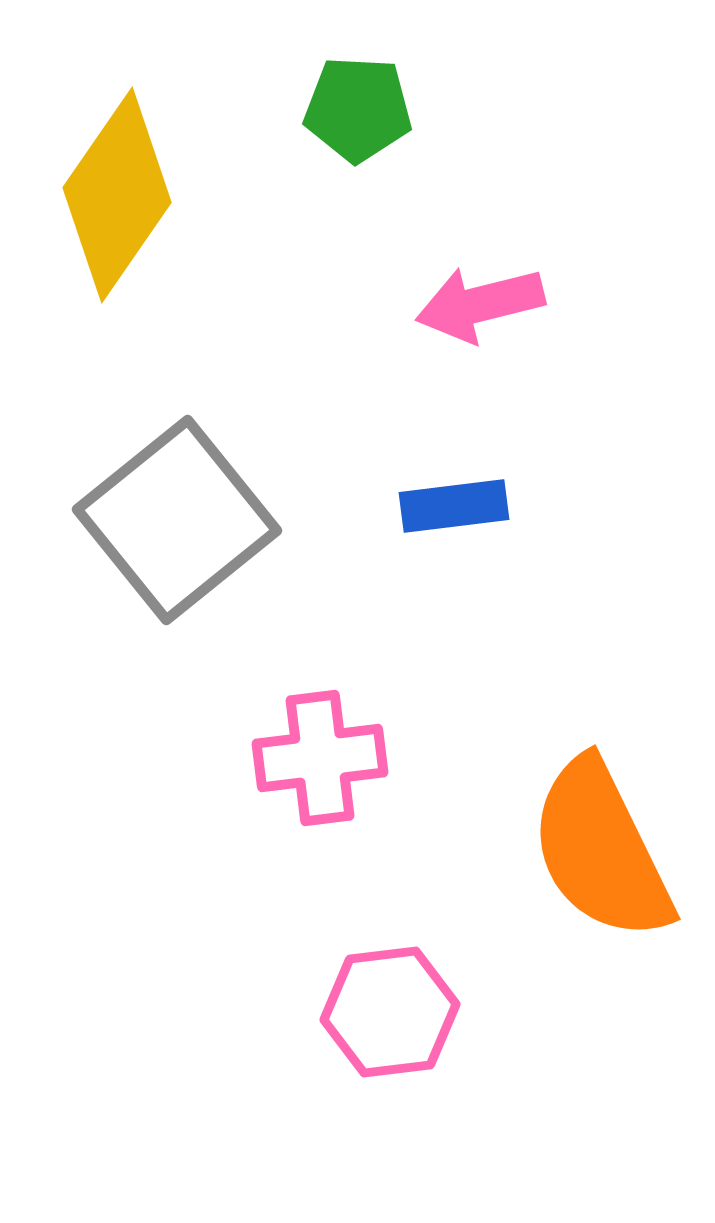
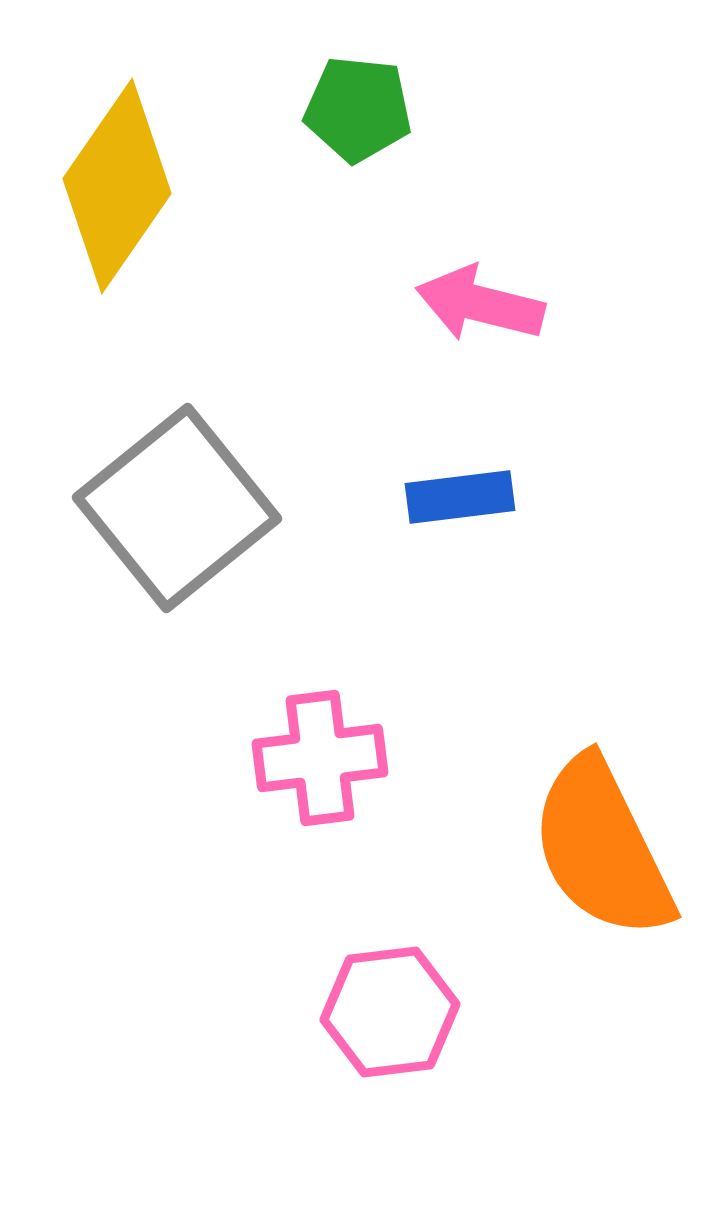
green pentagon: rotated 3 degrees clockwise
yellow diamond: moved 9 px up
pink arrow: rotated 28 degrees clockwise
blue rectangle: moved 6 px right, 9 px up
gray square: moved 12 px up
orange semicircle: moved 1 px right, 2 px up
